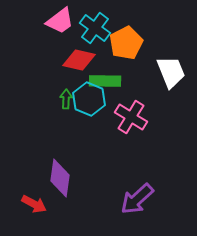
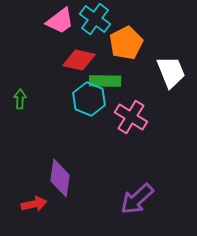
cyan cross: moved 9 px up
green arrow: moved 46 px left
red arrow: rotated 40 degrees counterclockwise
